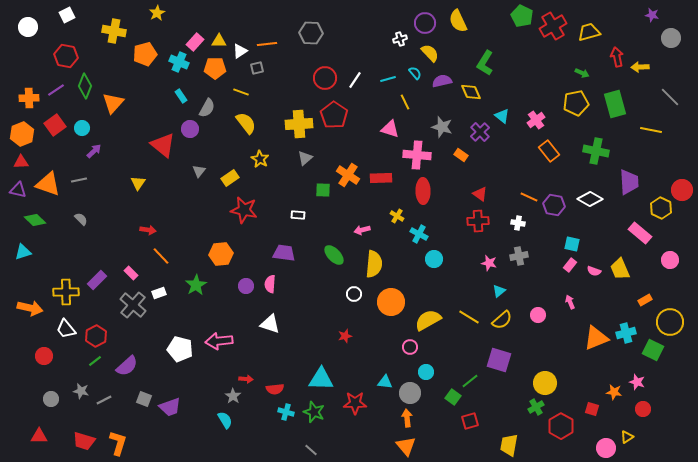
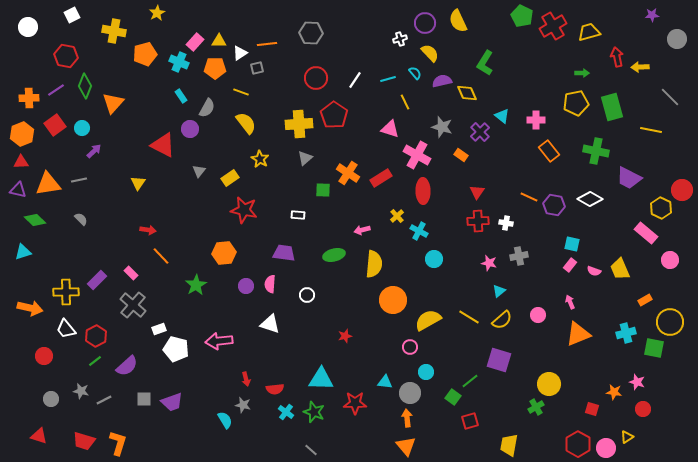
white square at (67, 15): moved 5 px right
purple star at (652, 15): rotated 16 degrees counterclockwise
gray circle at (671, 38): moved 6 px right, 1 px down
white triangle at (240, 51): moved 2 px down
green arrow at (582, 73): rotated 24 degrees counterclockwise
red circle at (325, 78): moved 9 px left
yellow diamond at (471, 92): moved 4 px left, 1 px down
green rectangle at (615, 104): moved 3 px left, 3 px down
pink cross at (536, 120): rotated 36 degrees clockwise
red triangle at (163, 145): rotated 12 degrees counterclockwise
pink cross at (417, 155): rotated 24 degrees clockwise
orange cross at (348, 175): moved 2 px up
red rectangle at (381, 178): rotated 30 degrees counterclockwise
purple trapezoid at (629, 182): moved 4 px up; rotated 120 degrees clockwise
orange triangle at (48, 184): rotated 28 degrees counterclockwise
red triangle at (480, 194): moved 3 px left, 2 px up; rotated 28 degrees clockwise
yellow cross at (397, 216): rotated 16 degrees clockwise
white cross at (518, 223): moved 12 px left
pink rectangle at (640, 233): moved 6 px right
cyan cross at (419, 234): moved 3 px up
orange hexagon at (221, 254): moved 3 px right, 1 px up
green ellipse at (334, 255): rotated 60 degrees counterclockwise
white rectangle at (159, 293): moved 36 px down
white circle at (354, 294): moved 47 px left, 1 px down
orange circle at (391, 302): moved 2 px right, 2 px up
orange triangle at (596, 338): moved 18 px left, 4 px up
white pentagon at (180, 349): moved 4 px left
green square at (653, 350): moved 1 px right, 2 px up; rotated 15 degrees counterclockwise
red arrow at (246, 379): rotated 72 degrees clockwise
yellow circle at (545, 383): moved 4 px right, 1 px down
gray star at (233, 396): moved 10 px right, 9 px down; rotated 21 degrees counterclockwise
gray square at (144, 399): rotated 21 degrees counterclockwise
purple trapezoid at (170, 407): moved 2 px right, 5 px up
cyan cross at (286, 412): rotated 21 degrees clockwise
red hexagon at (561, 426): moved 17 px right, 18 px down
red triangle at (39, 436): rotated 18 degrees clockwise
